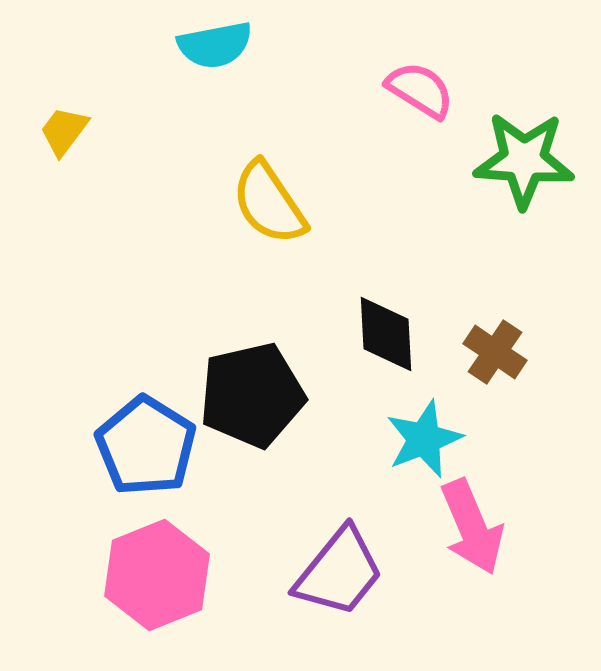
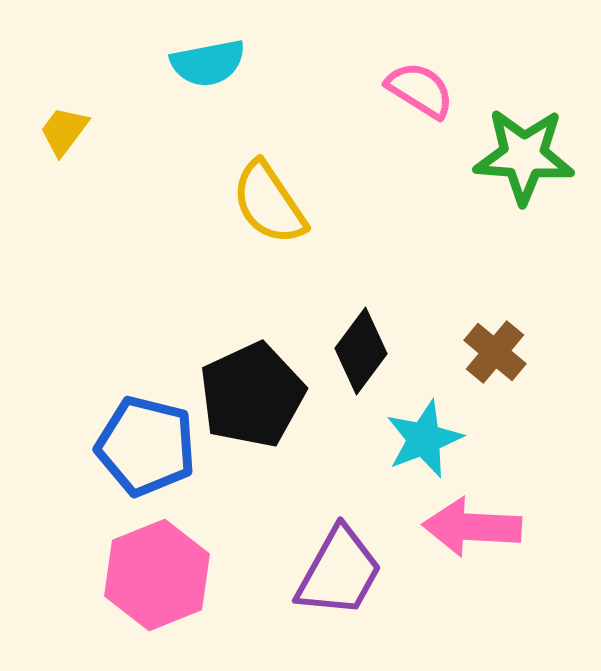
cyan semicircle: moved 7 px left, 18 px down
green star: moved 4 px up
black diamond: moved 25 px left, 17 px down; rotated 40 degrees clockwise
brown cross: rotated 6 degrees clockwise
black pentagon: rotated 12 degrees counterclockwise
blue pentagon: rotated 18 degrees counterclockwise
pink arrow: rotated 116 degrees clockwise
purple trapezoid: rotated 10 degrees counterclockwise
